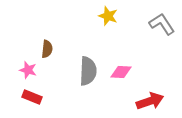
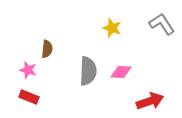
yellow star: moved 4 px right, 12 px down
red rectangle: moved 3 px left
